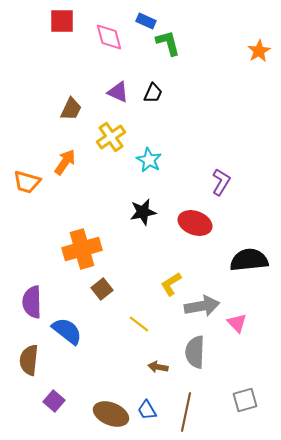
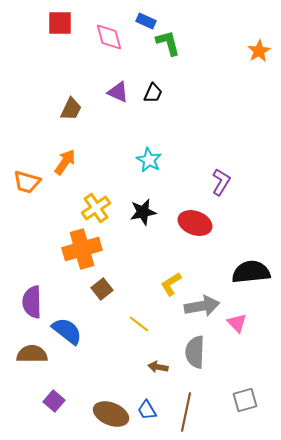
red square: moved 2 px left, 2 px down
yellow cross: moved 15 px left, 71 px down
black semicircle: moved 2 px right, 12 px down
brown semicircle: moved 3 px right, 6 px up; rotated 84 degrees clockwise
